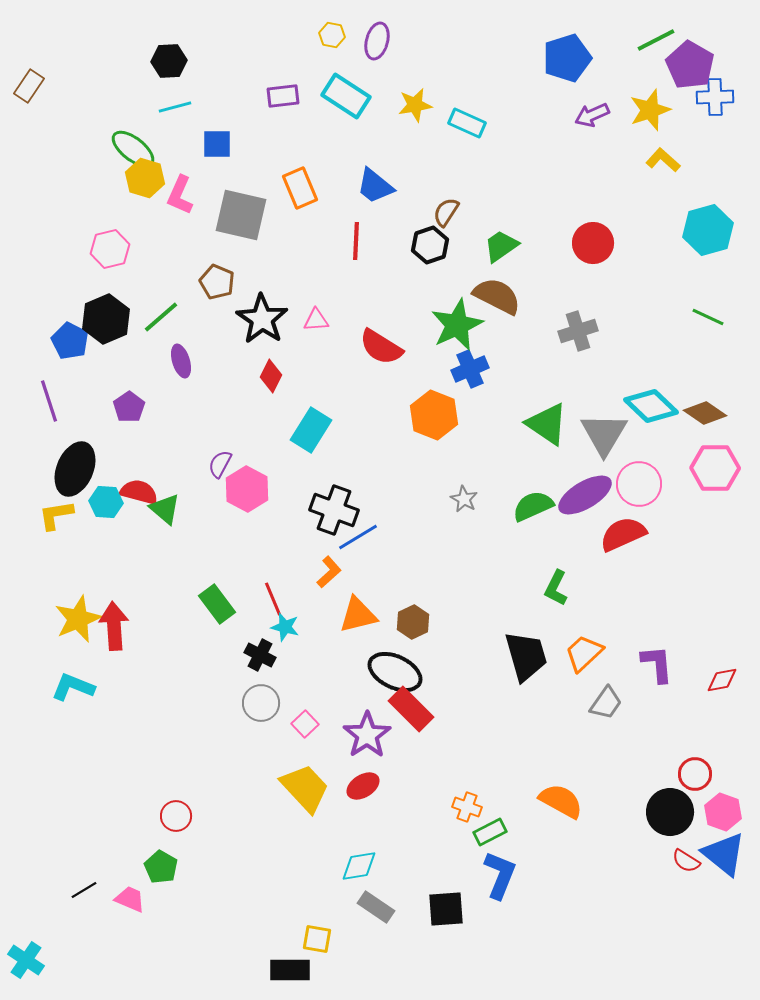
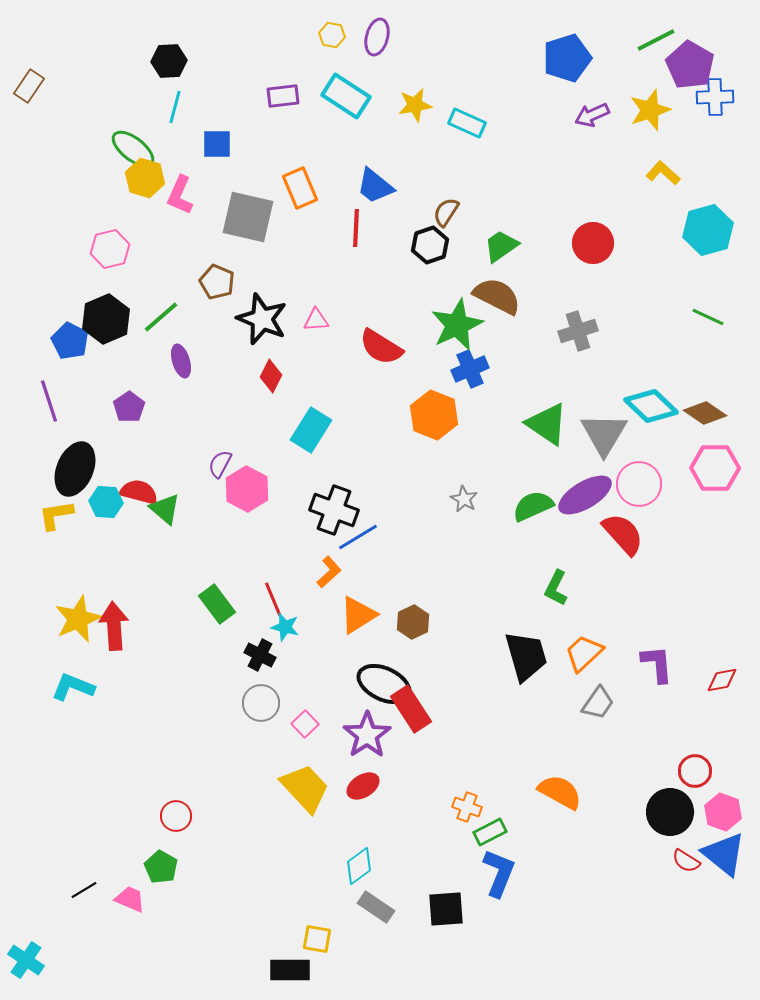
purple ellipse at (377, 41): moved 4 px up
cyan line at (175, 107): rotated 60 degrees counterclockwise
yellow L-shape at (663, 160): moved 13 px down
gray square at (241, 215): moved 7 px right, 2 px down
red line at (356, 241): moved 13 px up
black star at (262, 319): rotated 12 degrees counterclockwise
red semicircle at (623, 534): rotated 72 degrees clockwise
orange triangle at (358, 615): rotated 18 degrees counterclockwise
black ellipse at (395, 672): moved 11 px left, 12 px down
gray trapezoid at (606, 703): moved 8 px left
red rectangle at (411, 709): rotated 12 degrees clockwise
red circle at (695, 774): moved 3 px up
orange semicircle at (561, 801): moved 1 px left, 9 px up
cyan diamond at (359, 866): rotated 27 degrees counterclockwise
blue L-shape at (500, 875): moved 1 px left, 2 px up
